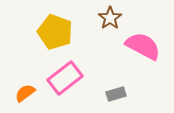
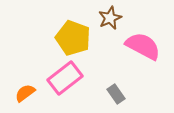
brown star: rotated 10 degrees clockwise
yellow pentagon: moved 18 px right, 6 px down
gray rectangle: rotated 72 degrees clockwise
